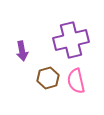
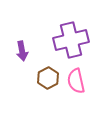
brown hexagon: rotated 10 degrees counterclockwise
